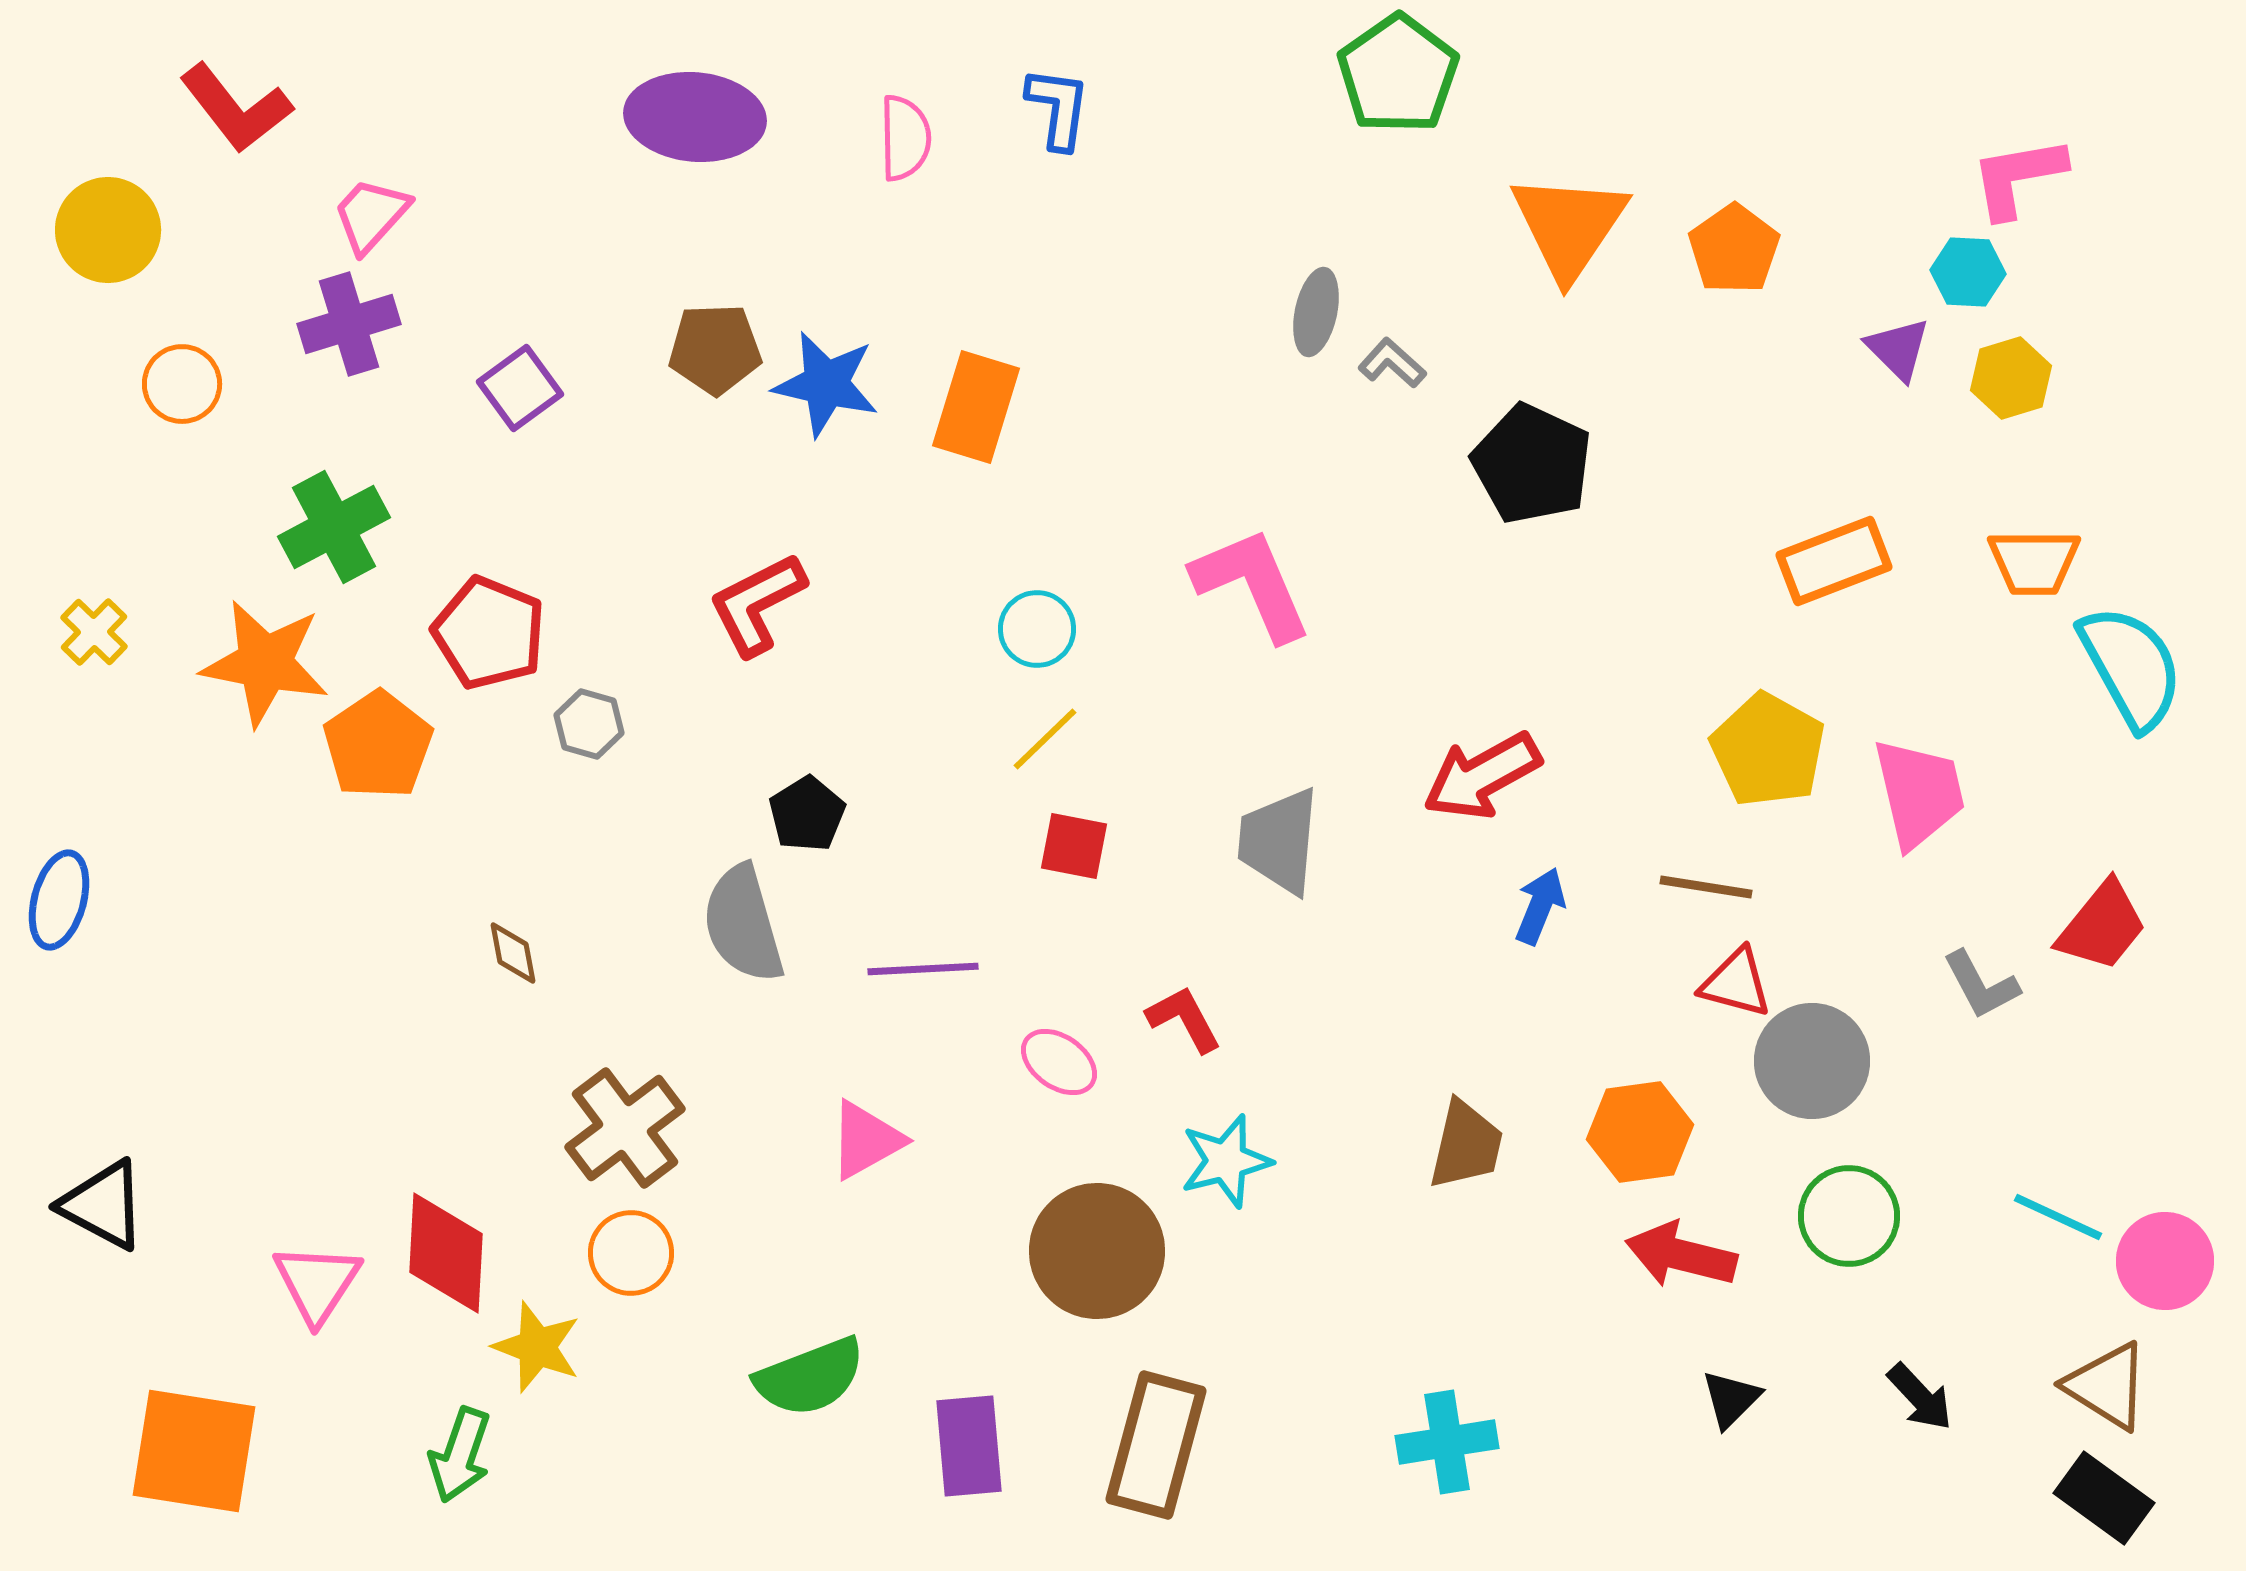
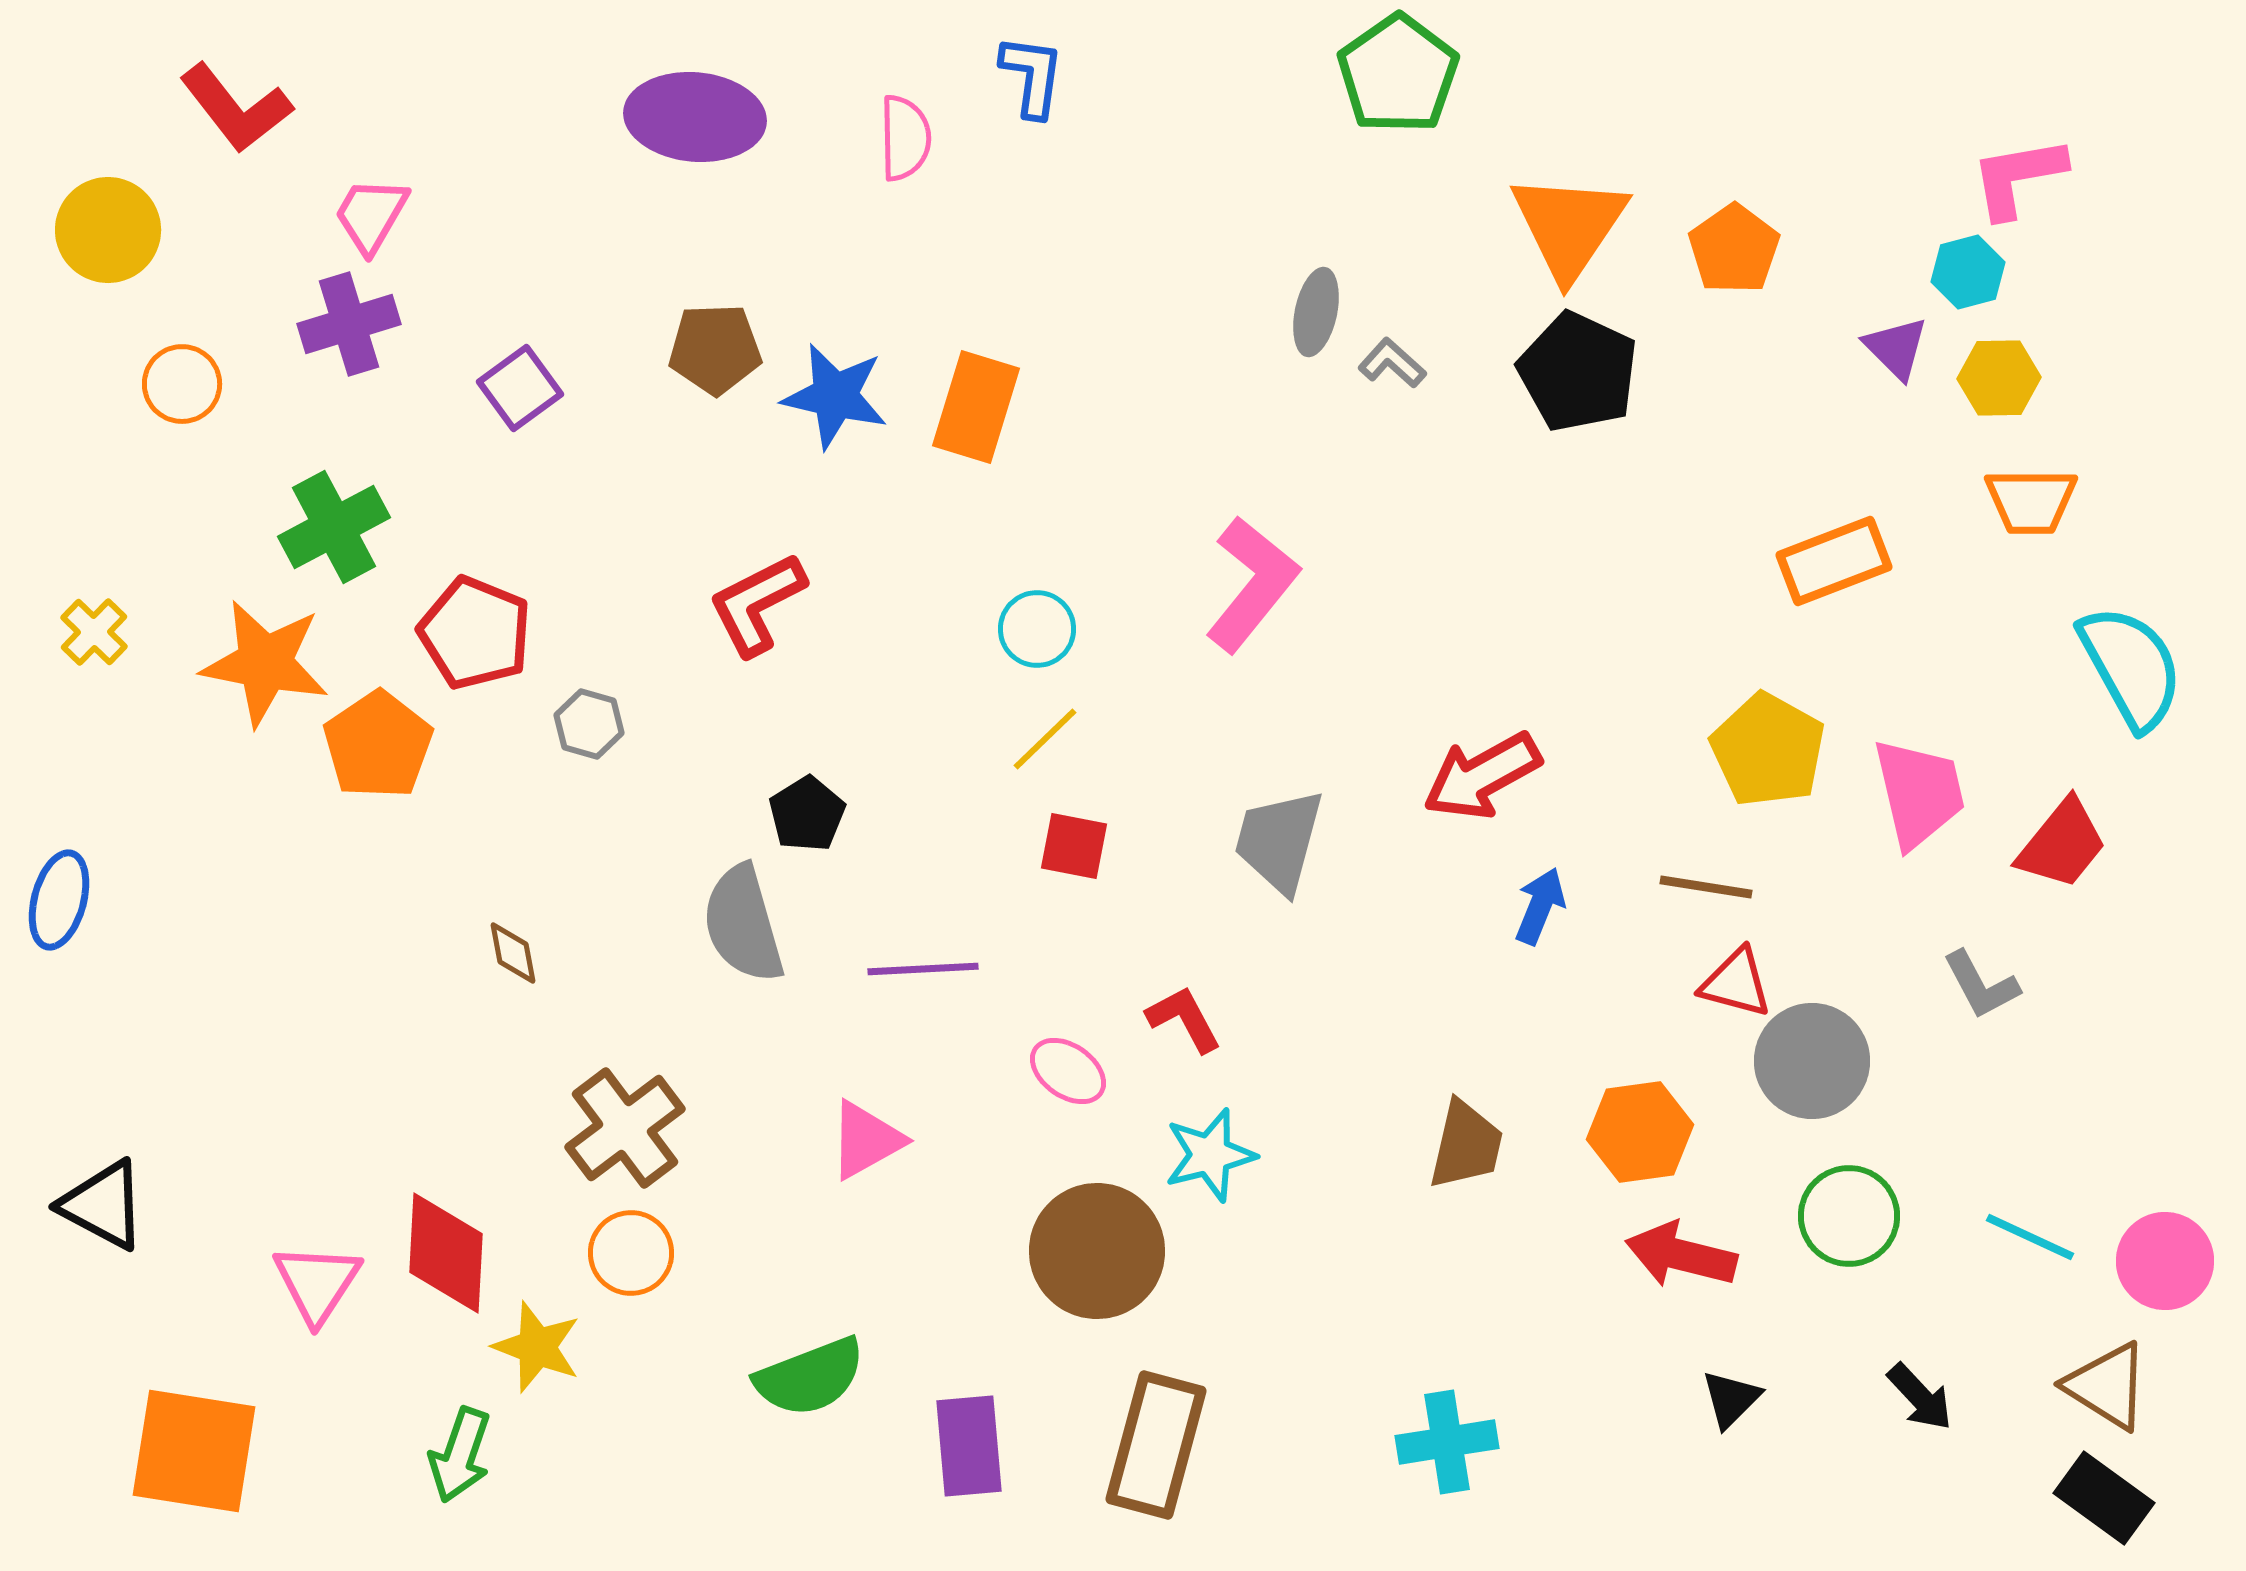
blue L-shape at (1058, 108): moved 26 px left, 32 px up
pink trapezoid at (371, 215): rotated 12 degrees counterclockwise
cyan hexagon at (1968, 272): rotated 18 degrees counterclockwise
purple triangle at (1898, 349): moved 2 px left, 1 px up
yellow hexagon at (2011, 378): moved 12 px left; rotated 16 degrees clockwise
blue star at (826, 384): moved 9 px right, 12 px down
black pentagon at (1532, 464): moved 46 px right, 92 px up
orange trapezoid at (2034, 562): moved 3 px left, 61 px up
pink L-shape at (1252, 584): rotated 62 degrees clockwise
red pentagon at (489, 633): moved 14 px left
gray trapezoid at (1279, 841): rotated 10 degrees clockwise
red trapezoid at (2102, 926): moved 40 px left, 82 px up
pink ellipse at (1059, 1062): moved 9 px right, 9 px down
cyan star at (1226, 1161): moved 16 px left, 6 px up
cyan line at (2058, 1217): moved 28 px left, 20 px down
